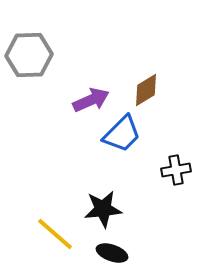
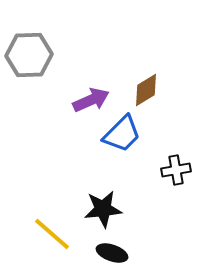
yellow line: moved 3 px left
